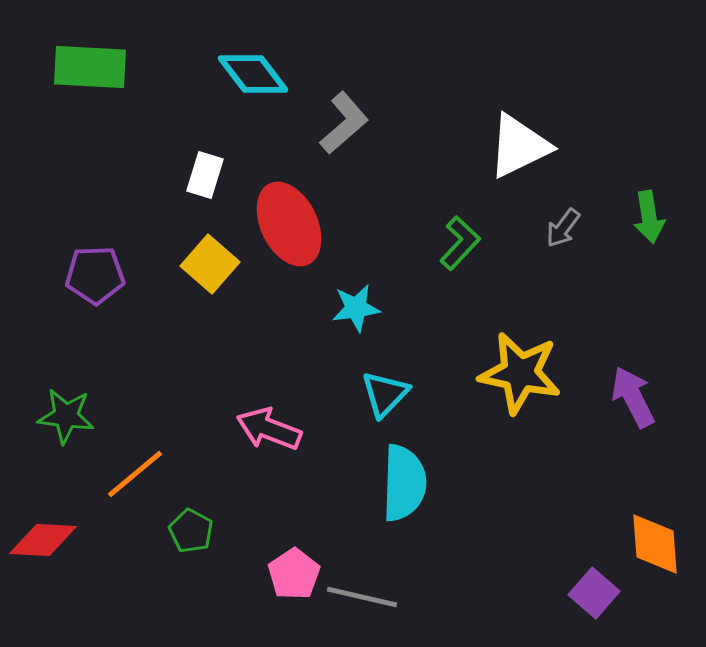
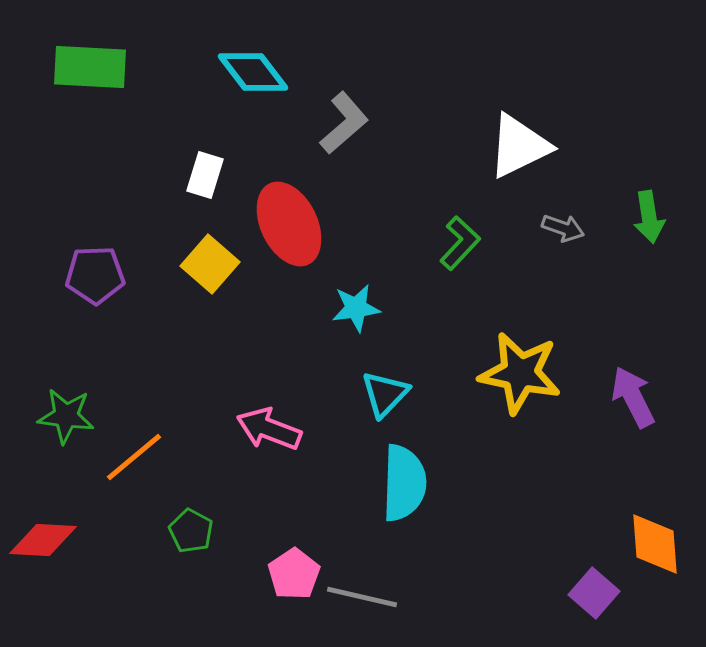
cyan diamond: moved 2 px up
gray arrow: rotated 108 degrees counterclockwise
orange line: moved 1 px left, 17 px up
